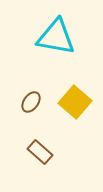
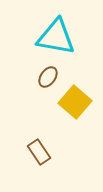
brown ellipse: moved 17 px right, 25 px up
brown rectangle: moved 1 px left; rotated 15 degrees clockwise
